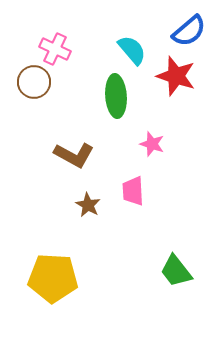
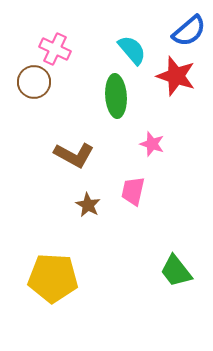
pink trapezoid: rotated 16 degrees clockwise
